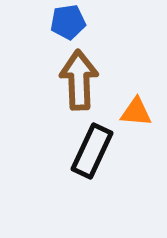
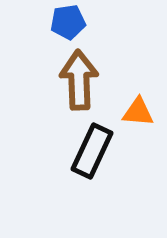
orange triangle: moved 2 px right
